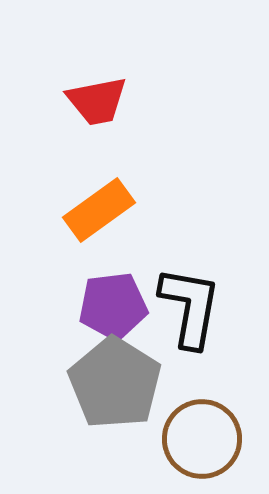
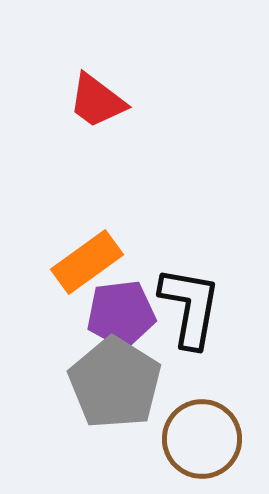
red trapezoid: rotated 48 degrees clockwise
orange rectangle: moved 12 px left, 52 px down
purple pentagon: moved 8 px right, 8 px down
